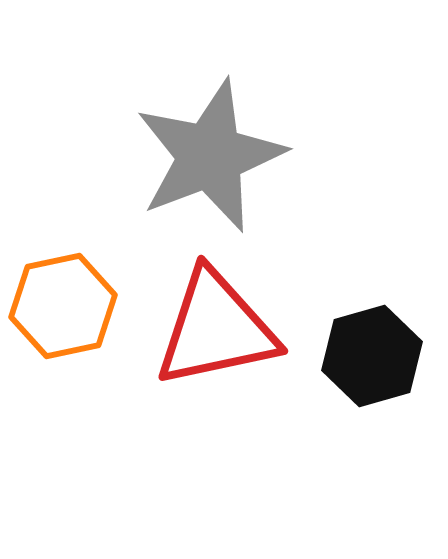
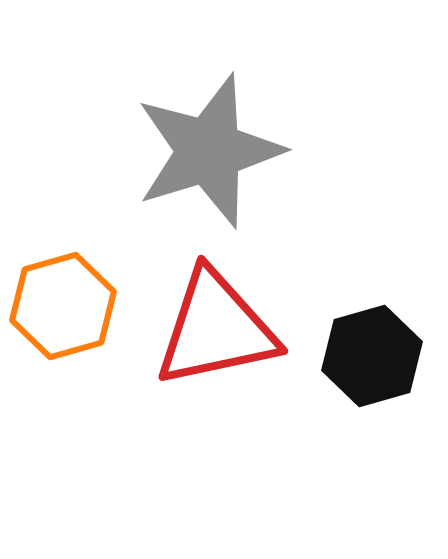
gray star: moved 1 px left, 5 px up; rotated 4 degrees clockwise
orange hexagon: rotated 4 degrees counterclockwise
